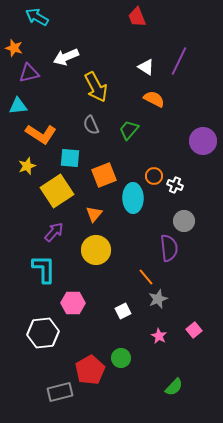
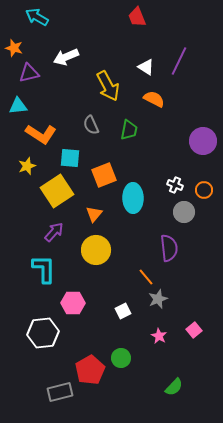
yellow arrow: moved 12 px right, 1 px up
green trapezoid: rotated 150 degrees clockwise
orange circle: moved 50 px right, 14 px down
gray circle: moved 9 px up
